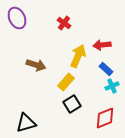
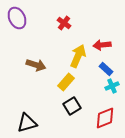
black square: moved 2 px down
black triangle: moved 1 px right
